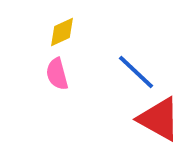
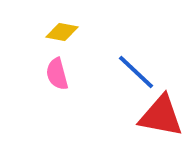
yellow diamond: rotated 36 degrees clockwise
red triangle: moved 2 px right, 3 px up; rotated 18 degrees counterclockwise
